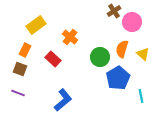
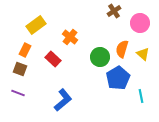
pink circle: moved 8 px right, 1 px down
